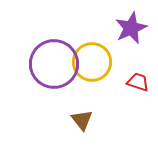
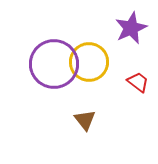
yellow circle: moved 3 px left
red trapezoid: rotated 20 degrees clockwise
brown triangle: moved 3 px right
